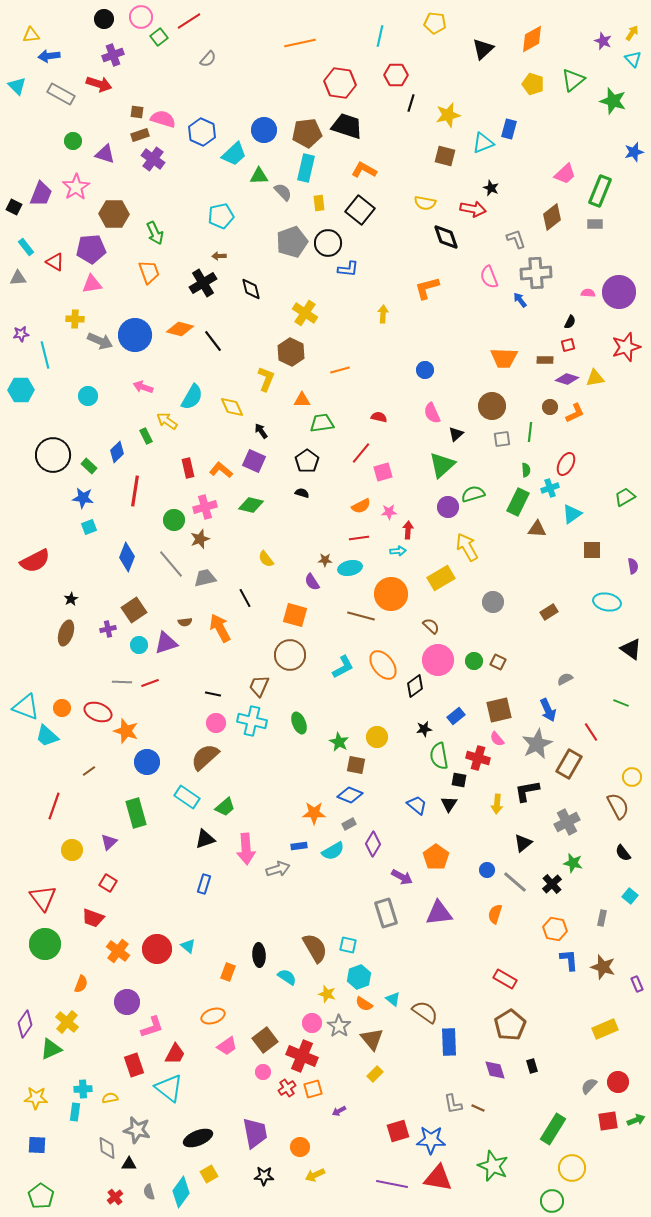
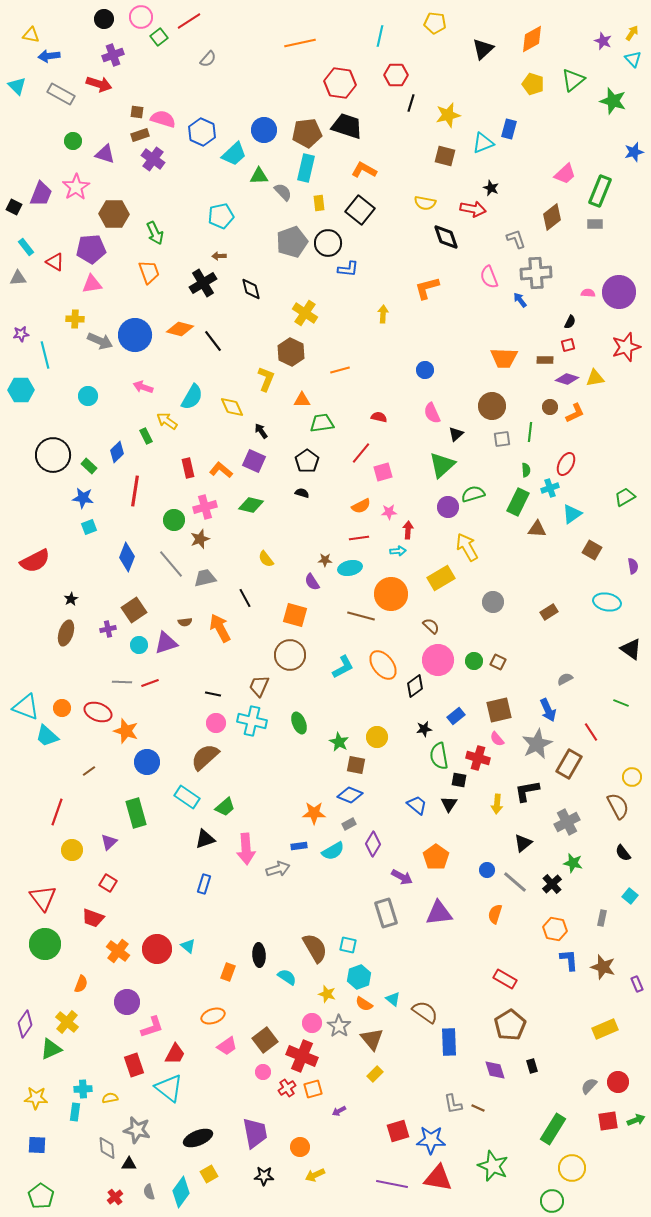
yellow triangle at (31, 35): rotated 18 degrees clockwise
brown square at (592, 550): rotated 30 degrees clockwise
red line at (54, 806): moved 3 px right, 6 px down
